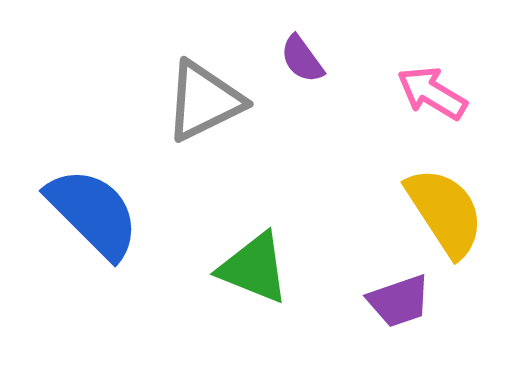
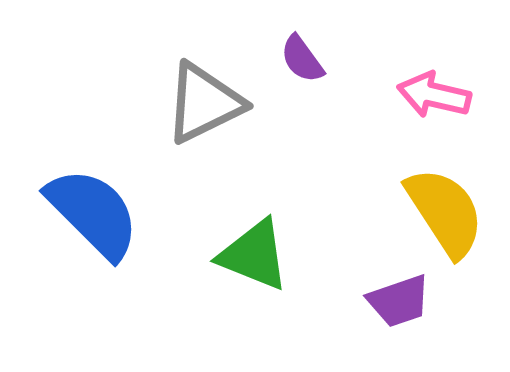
pink arrow: moved 2 px right, 2 px down; rotated 18 degrees counterclockwise
gray triangle: moved 2 px down
green triangle: moved 13 px up
